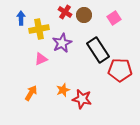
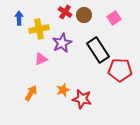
blue arrow: moved 2 px left
